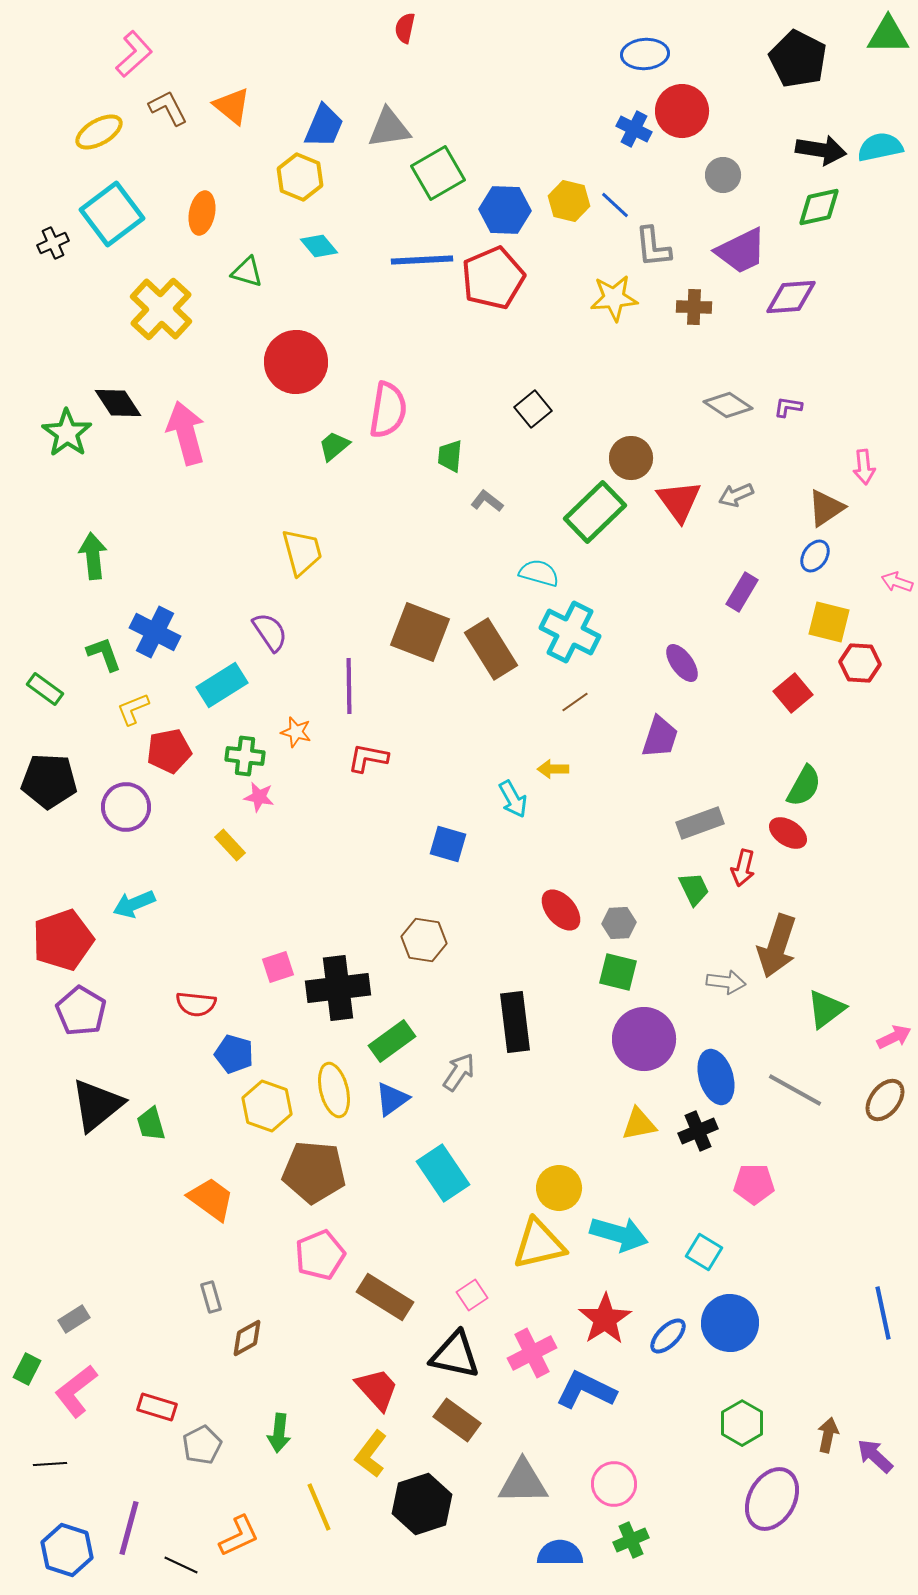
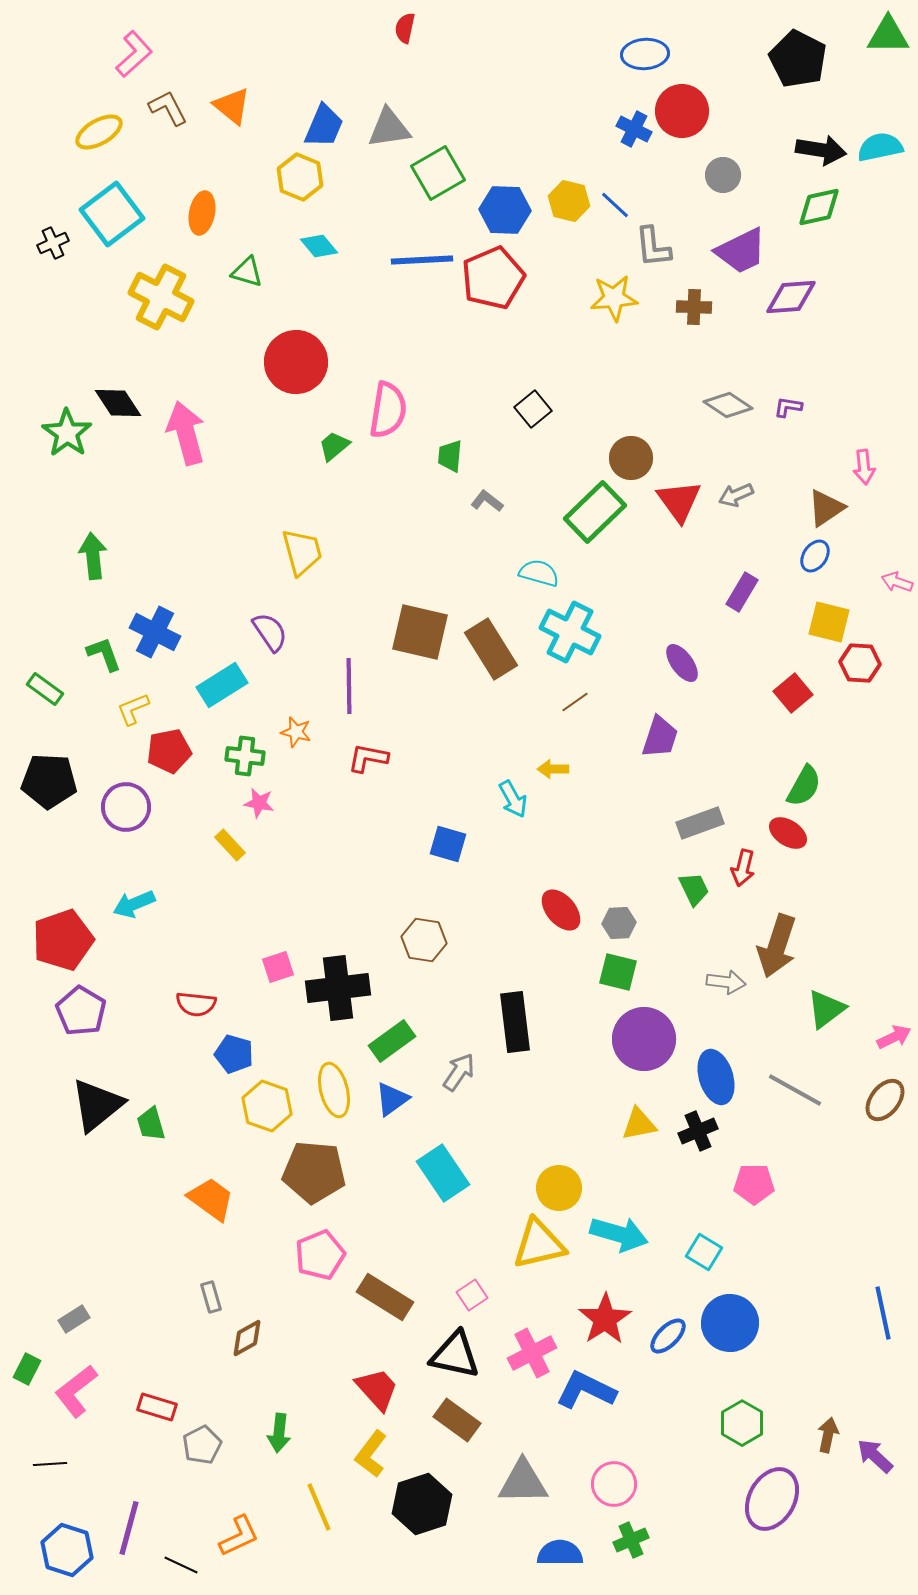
yellow cross at (161, 309): moved 12 px up; rotated 16 degrees counterclockwise
brown square at (420, 632): rotated 8 degrees counterclockwise
pink star at (259, 797): moved 6 px down
